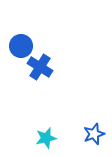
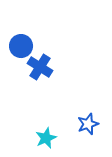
blue star: moved 6 px left, 10 px up
cyan star: rotated 10 degrees counterclockwise
